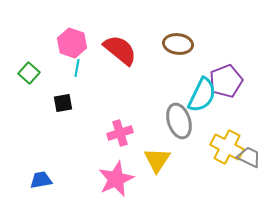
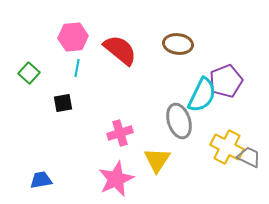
pink hexagon: moved 1 px right, 6 px up; rotated 24 degrees counterclockwise
